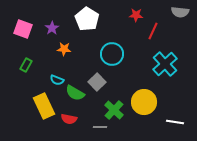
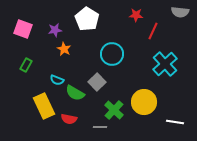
purple star: moved 3 px right, 2 px down; rotated 24 degrees clockwise
orange star: rotated 24 degrees clockwise
